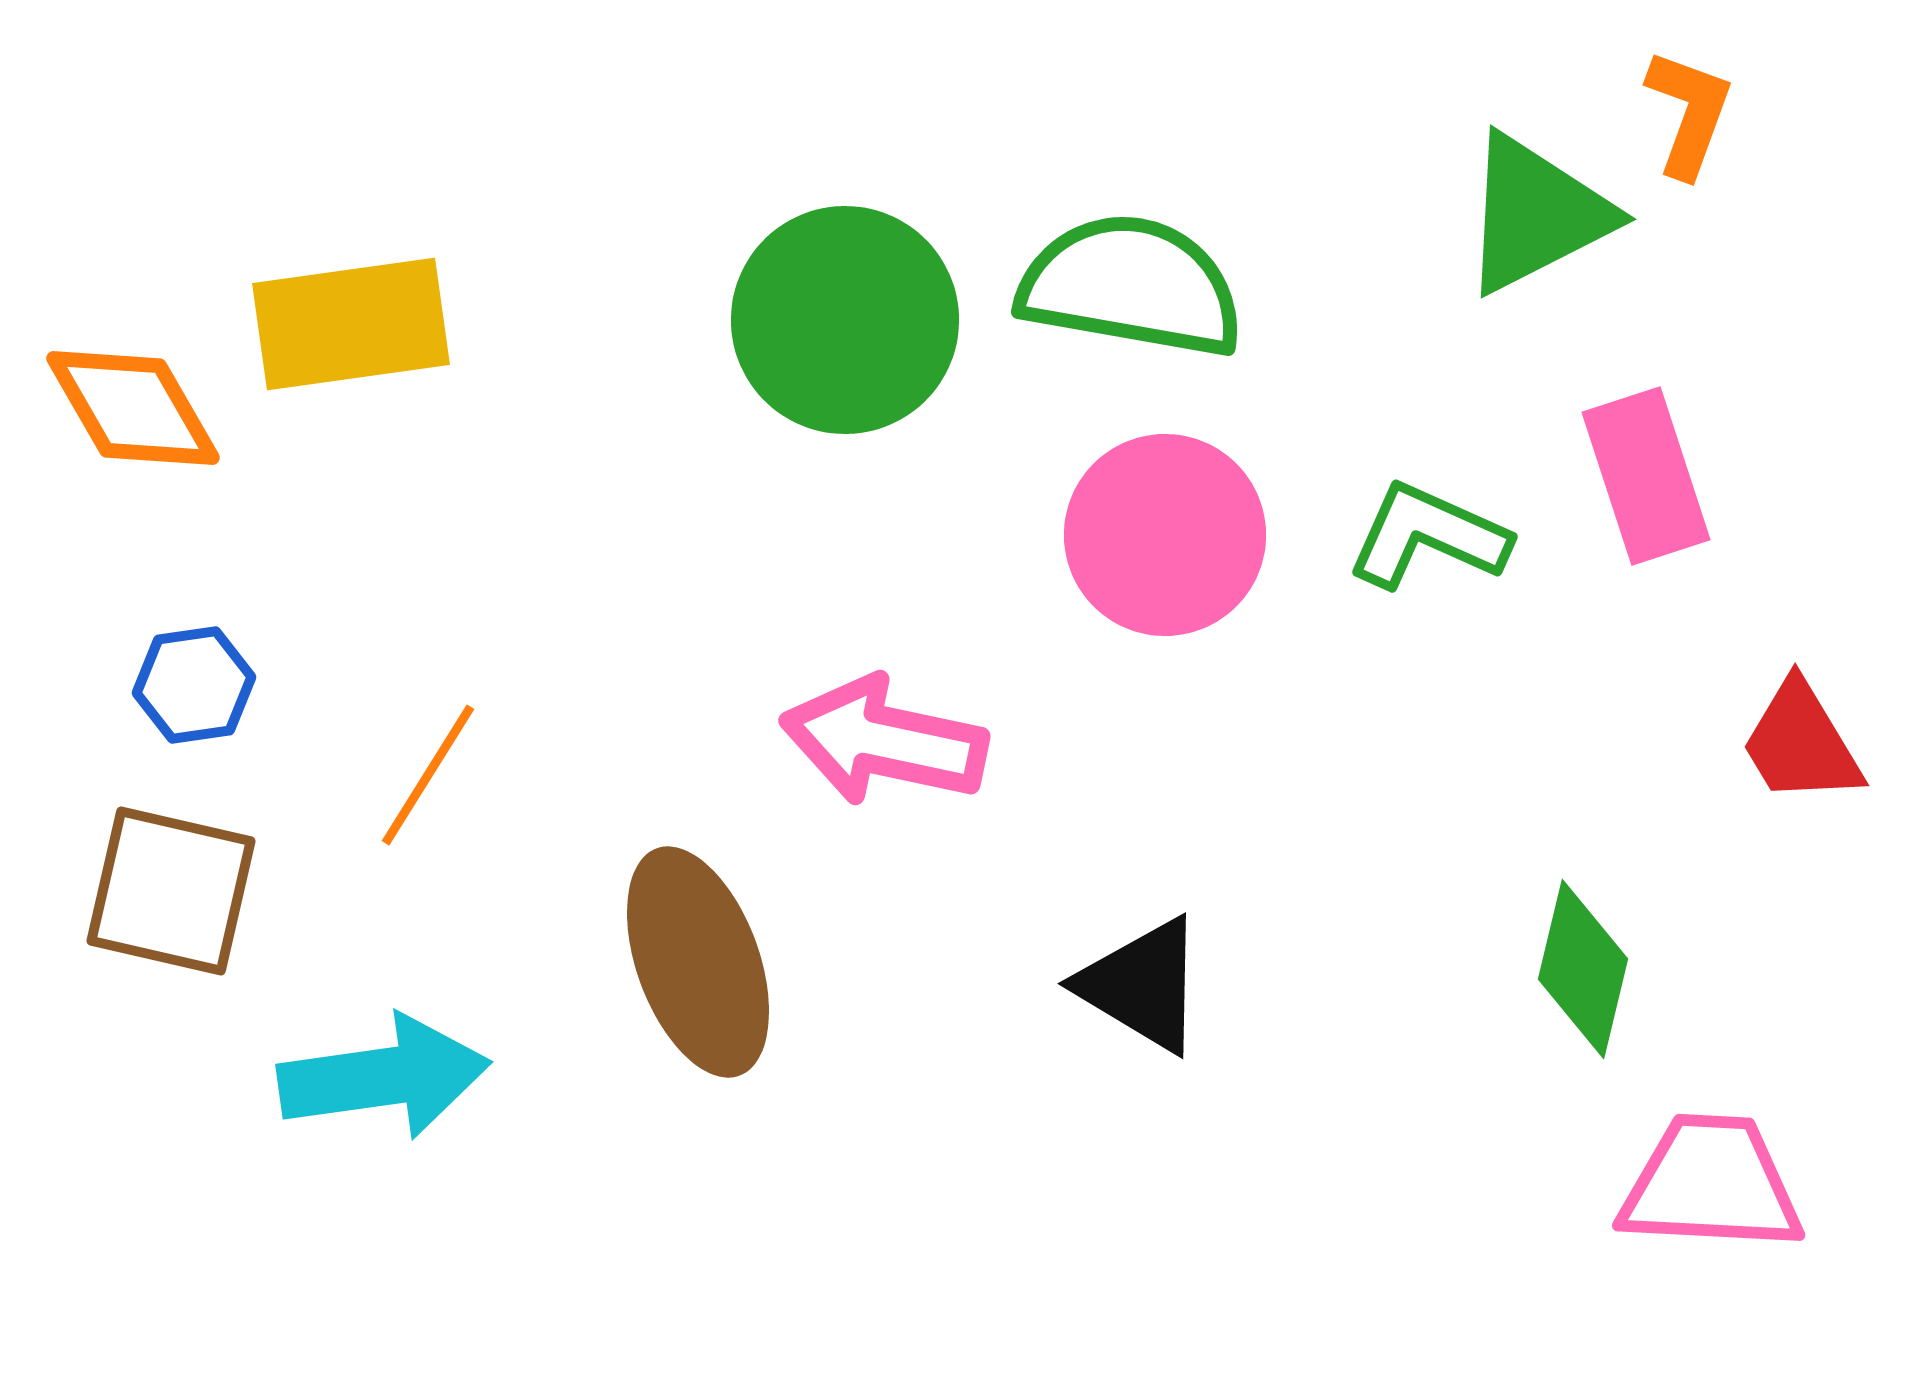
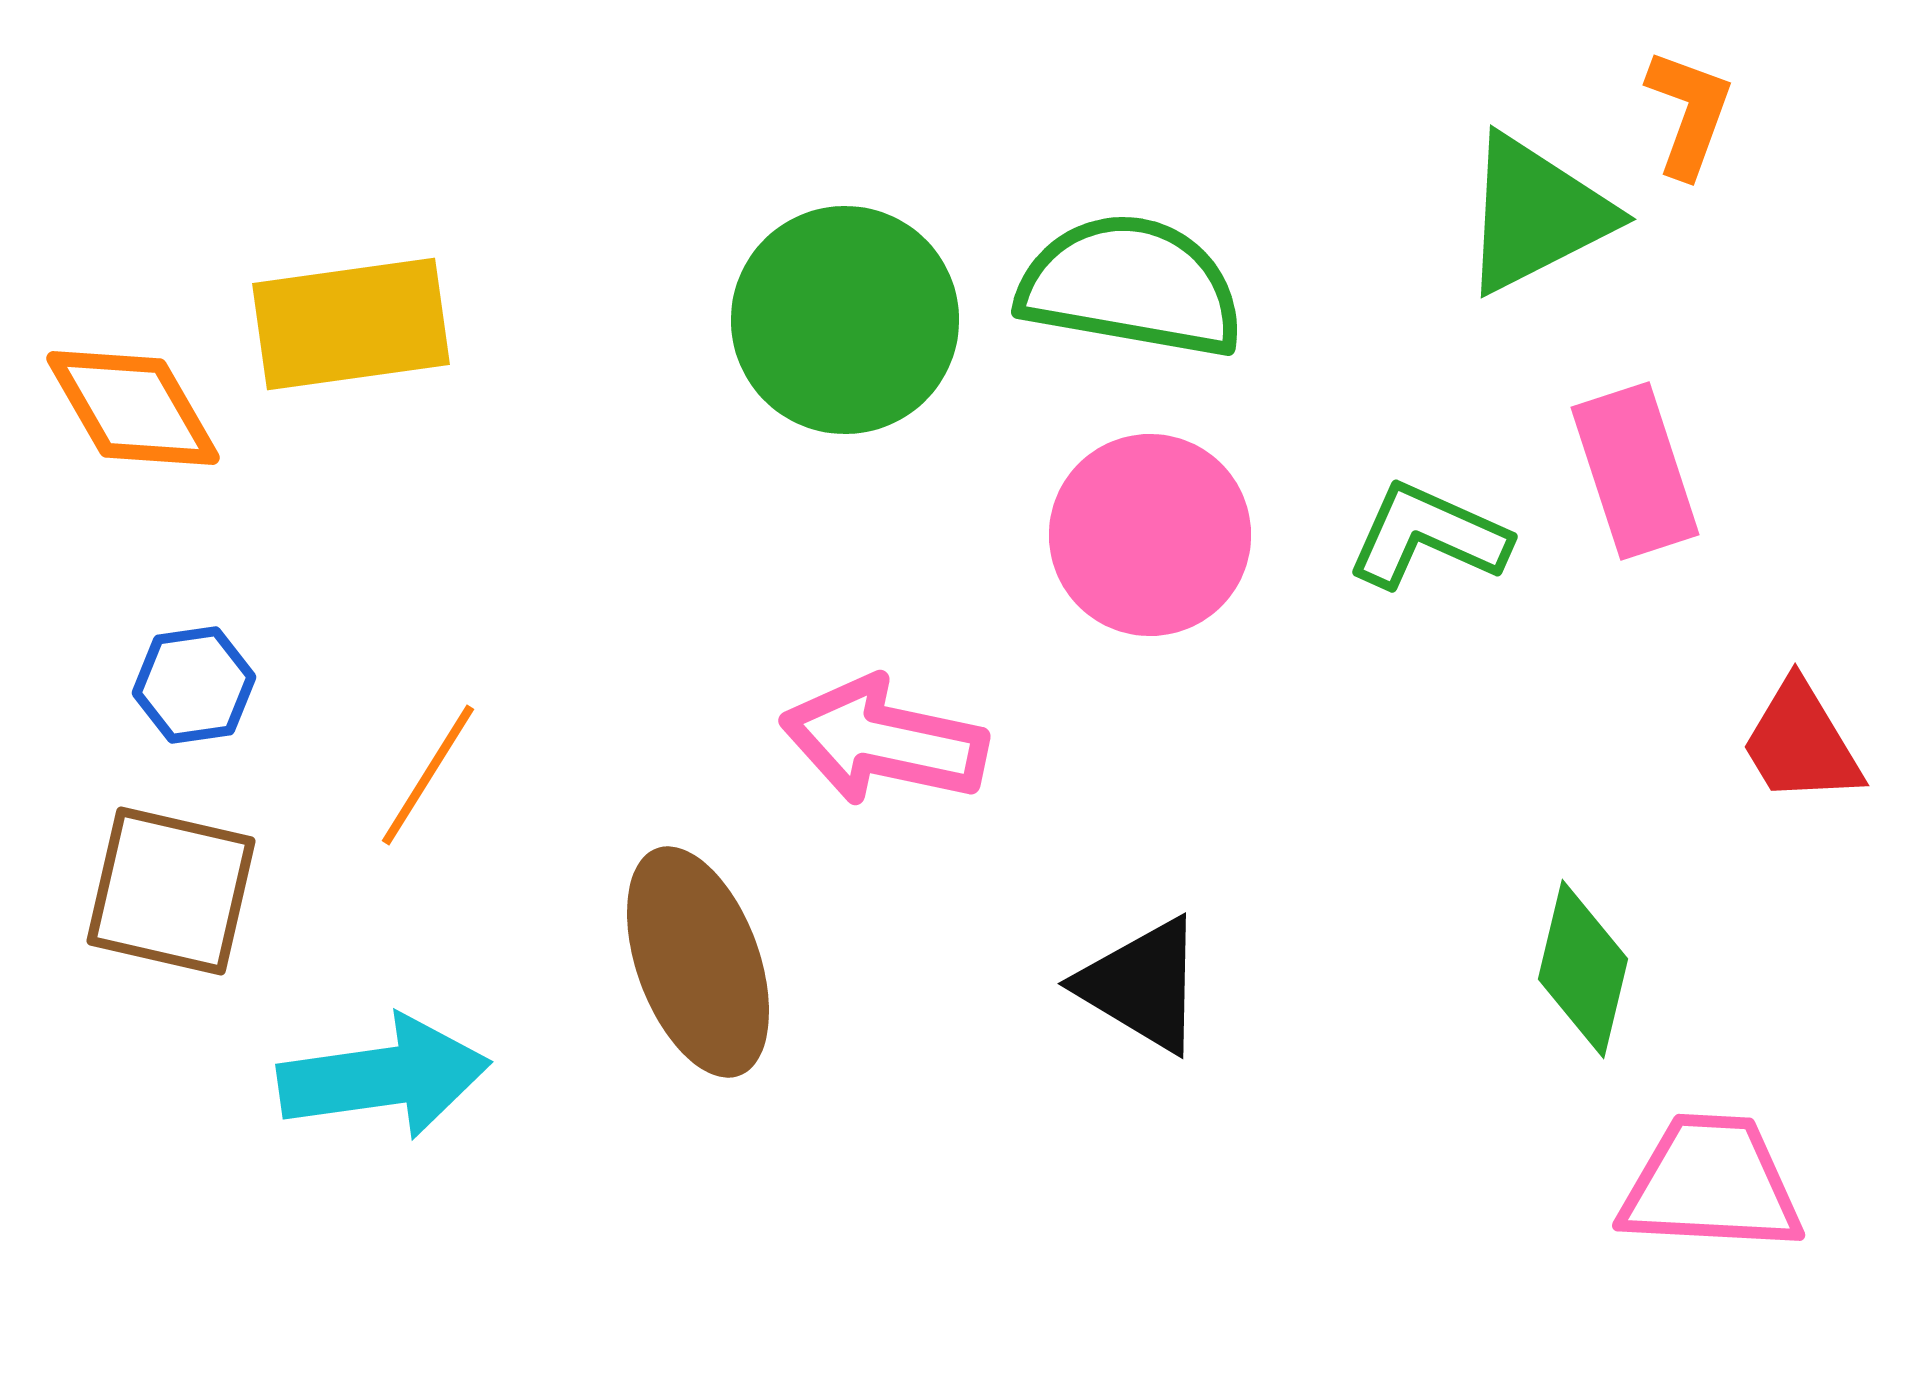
pink rectangle: moved 11 px left, 5 px up
pink circle: moved 15 px left
